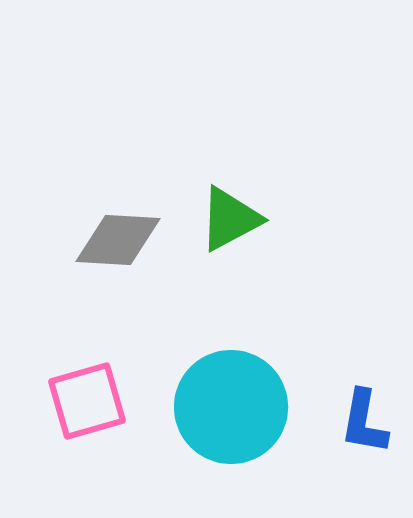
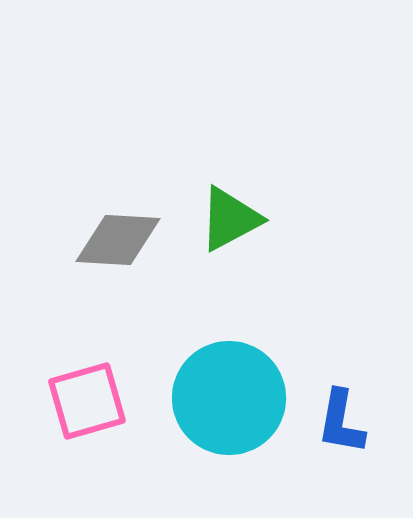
cyan circle: moved 2 px left, 9 px up
blue L-shape: moved 23 px left
